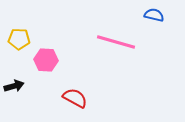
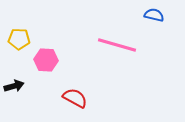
pink line: moved 1 px right, 3 px down
